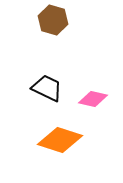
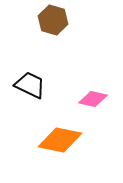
black trapezoid: moved 17 px left, 3 px up
orange diamond: rotated 6 degrees counterclockwise
